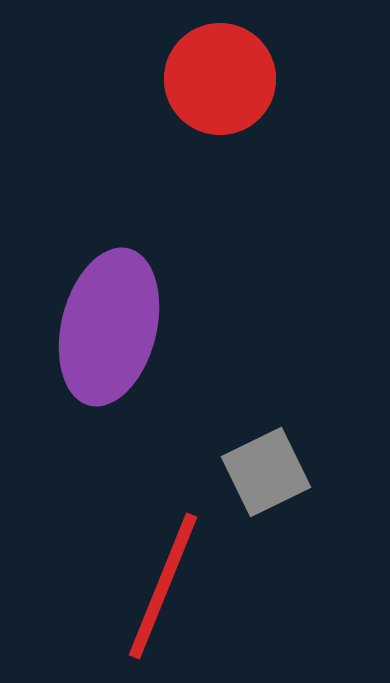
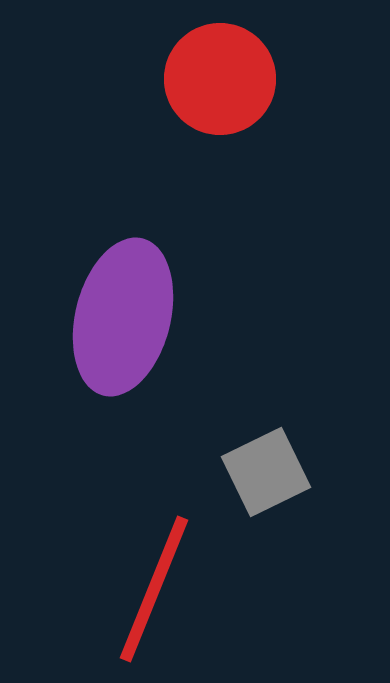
purple ellipse: moved 14 px right, 10 px up
red line: moved 9 px left, 3 px down
